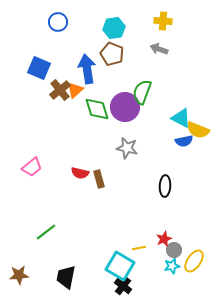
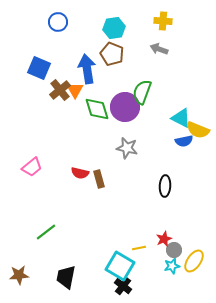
orange triangle: rotated 18 degrees counterclockwise
